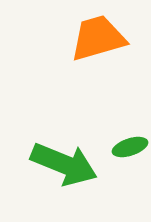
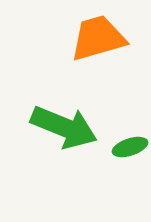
green arrow: moved 37 px up
